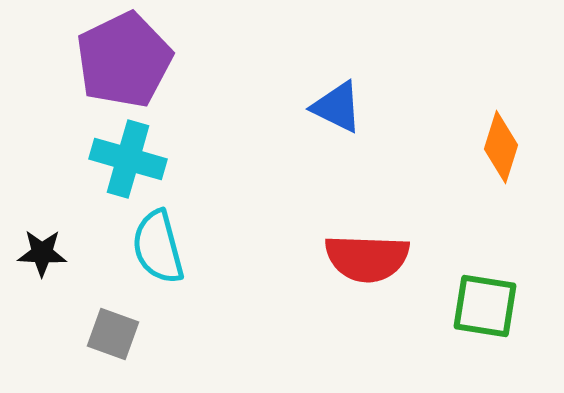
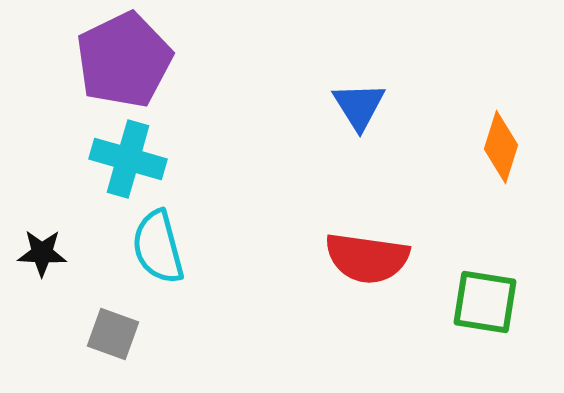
blue triangle: moved 22 px right, 1 px up; rotated 32 degrees clockwise
red semicircle: rotated 6 degrees clockwise
green square: moved 4 px up
